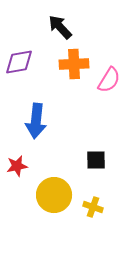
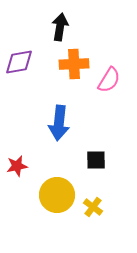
black arrow: rotated 52 degrees clockwise
blue arrow: moved 23 px right, 2 px down
yellow circle: moved 3 px right
yellow cross: rotated 18 degrees clockwise
